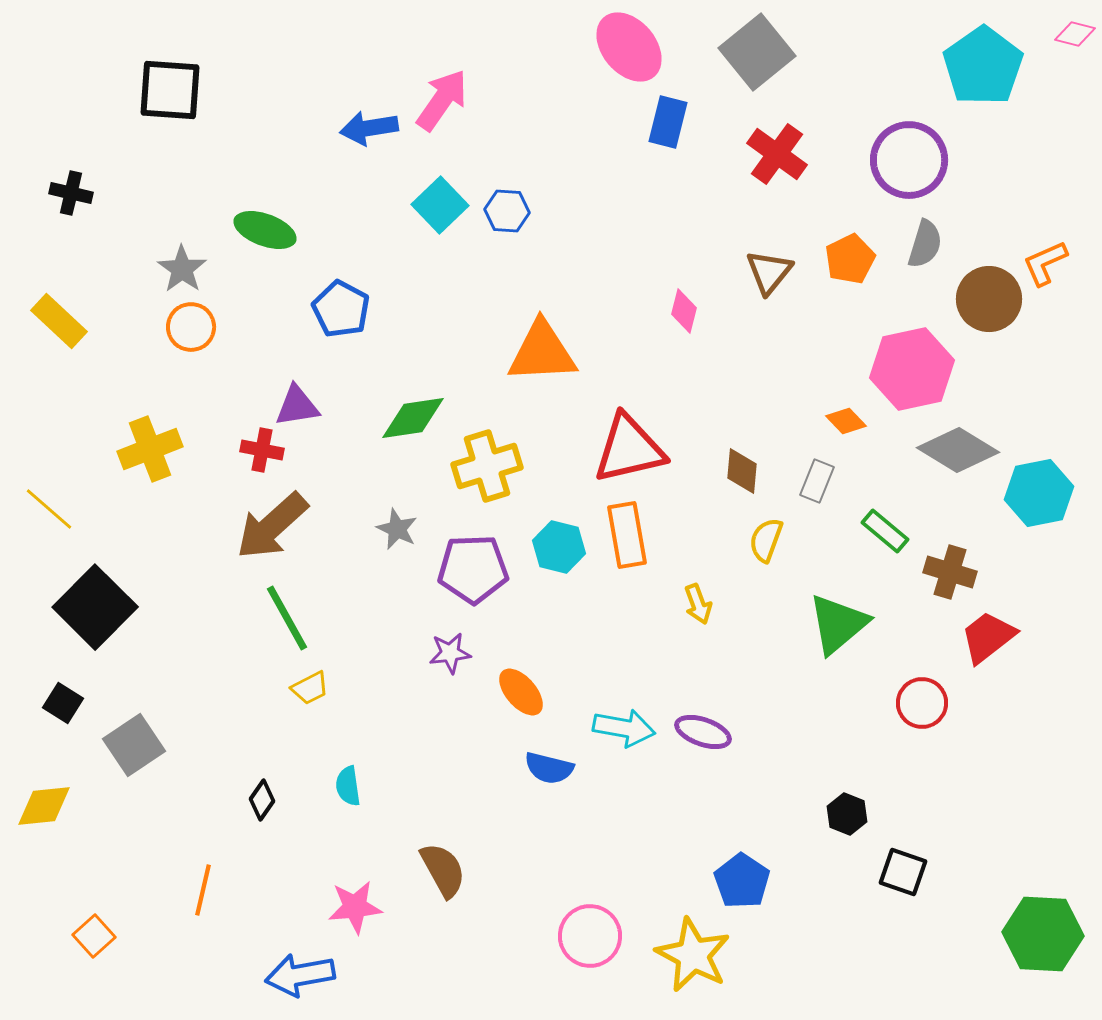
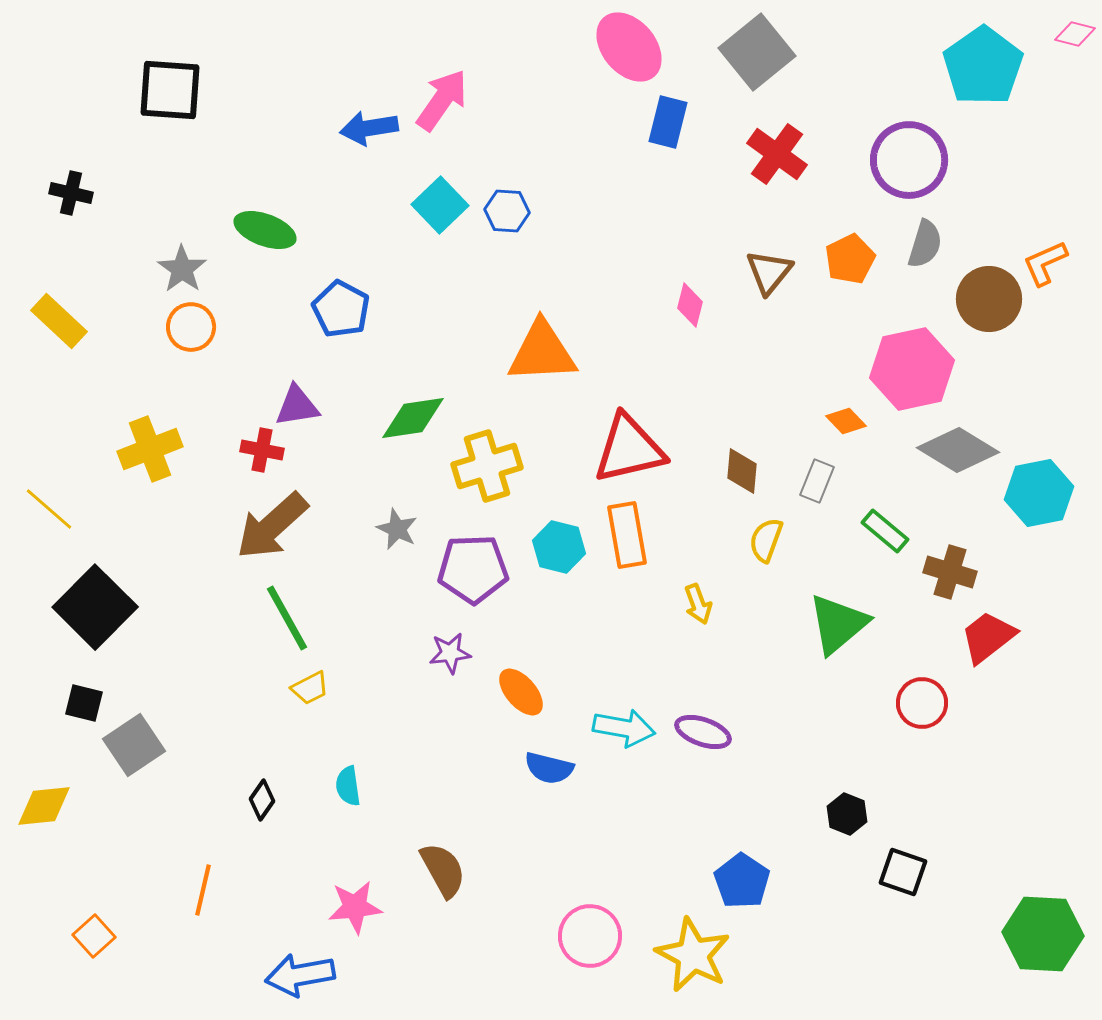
pink diamond at (684, 311): moved 6 px right, 6 px up
black square at (63, 703): moved 21 px right; rotated 18 degrees counterclockwise
